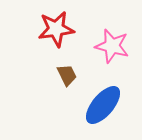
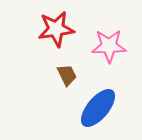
pink star: moved 3 px left; rotated 16 degrees counterclockwise
blue ellipse: moved 5 px left, 3 px down
